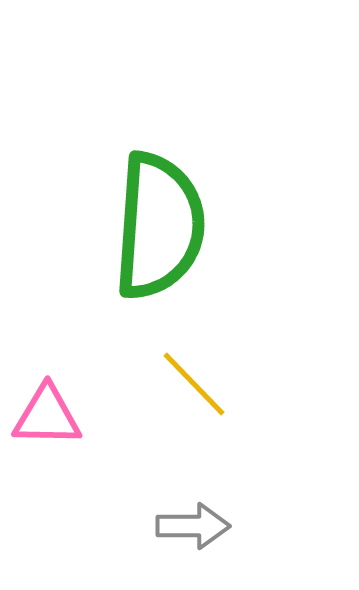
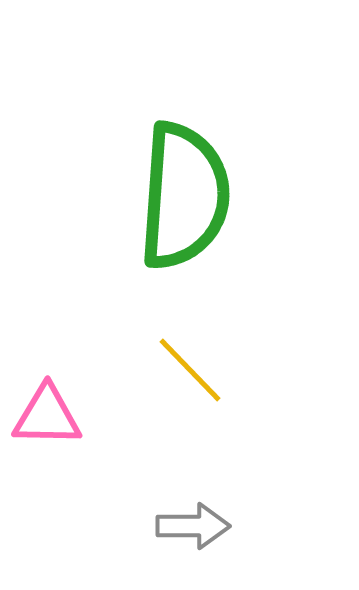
green semicircle: moved 25 px right, 30 px up
yellow line: moved 4 px left, 14 px up
